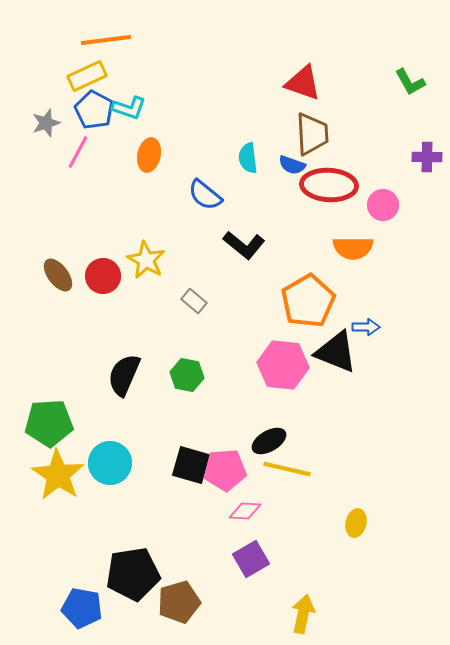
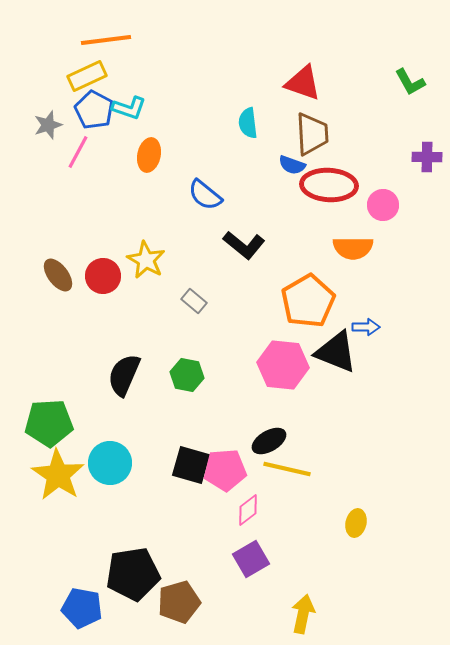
gray star at (46, 123): moved 2 px right, 2 px down
cyan semicircle at (248, 158): moved 35 px up
pink diamond at (245, 511): moved 3 px right, 1 px up; rotated 40 degrees counterclockwise
